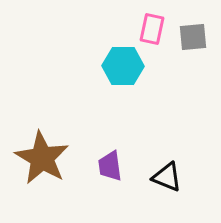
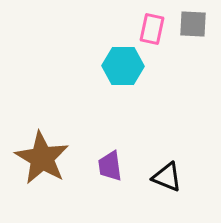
gray square: moved 13 px up; rotated 8 degrees clockwise
